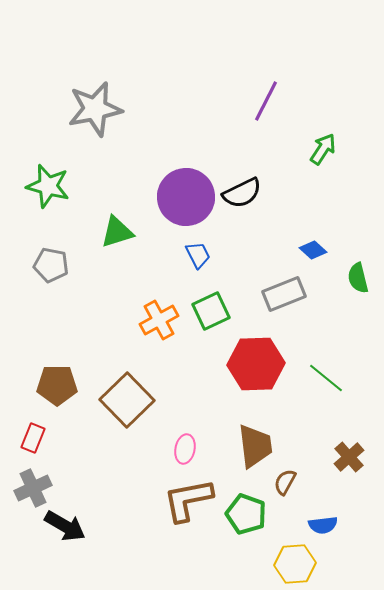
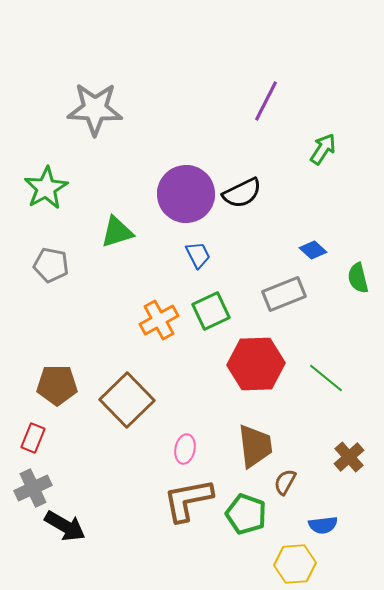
gray star: rotated 14 degrees clockwise
green star: moved 2 px left, 2 px down; rotated 27 degrees clockwise
purple circle: moved 3 px up
